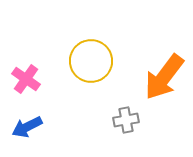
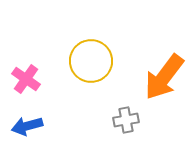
blue arrow: moved 1 px up; rotated 12 degrees clockwise
